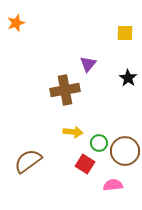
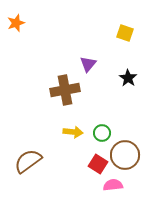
yellow square: rotated 18 degrees clockwise
green circle: moved 3 px right, 10 px up
brown circle: moved 4 px down
red square: moved 13 px right
